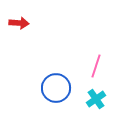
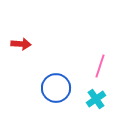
red arrow: moved 2 px right, 21 px down
pink line: moved 4 px right
